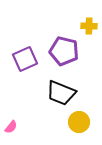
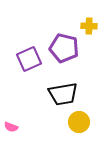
purple pentagon: moved 3 px up
purple square: moved 4 px right
black trapezoid: moved 2 px right, 1 px down; rotated 32 degrees counterclockwise
pink semicircle: rotated 72 degrees clockwise
